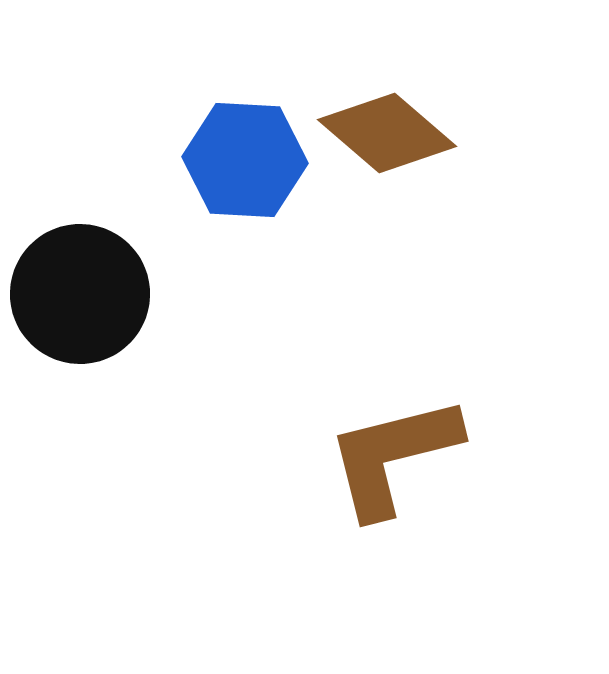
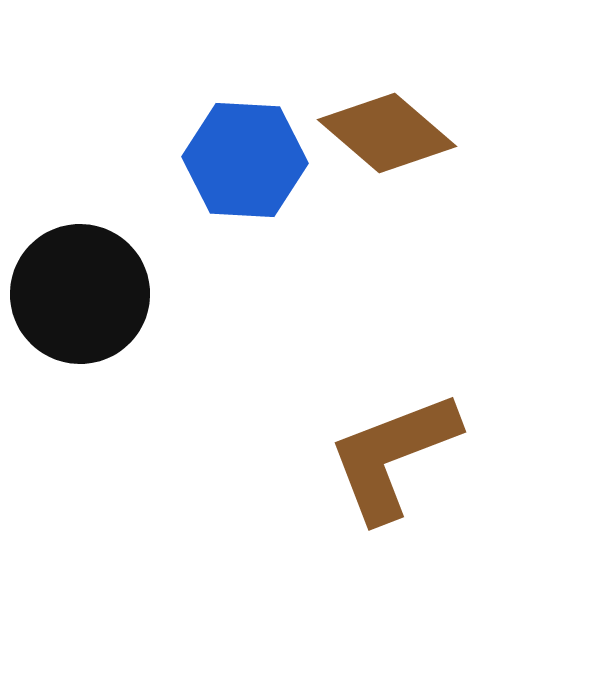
brown L-shape: rotated 7 degrees counterclockwise
